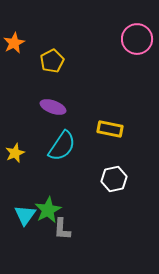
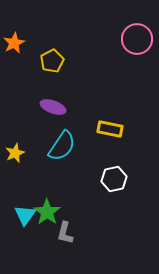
green star: moved 1 px left, 2 px down; rotated 8 degrees counterclockwise
gray L-shape: moved 3 px right, 4 px down; rotated 10 degrees clockwise
